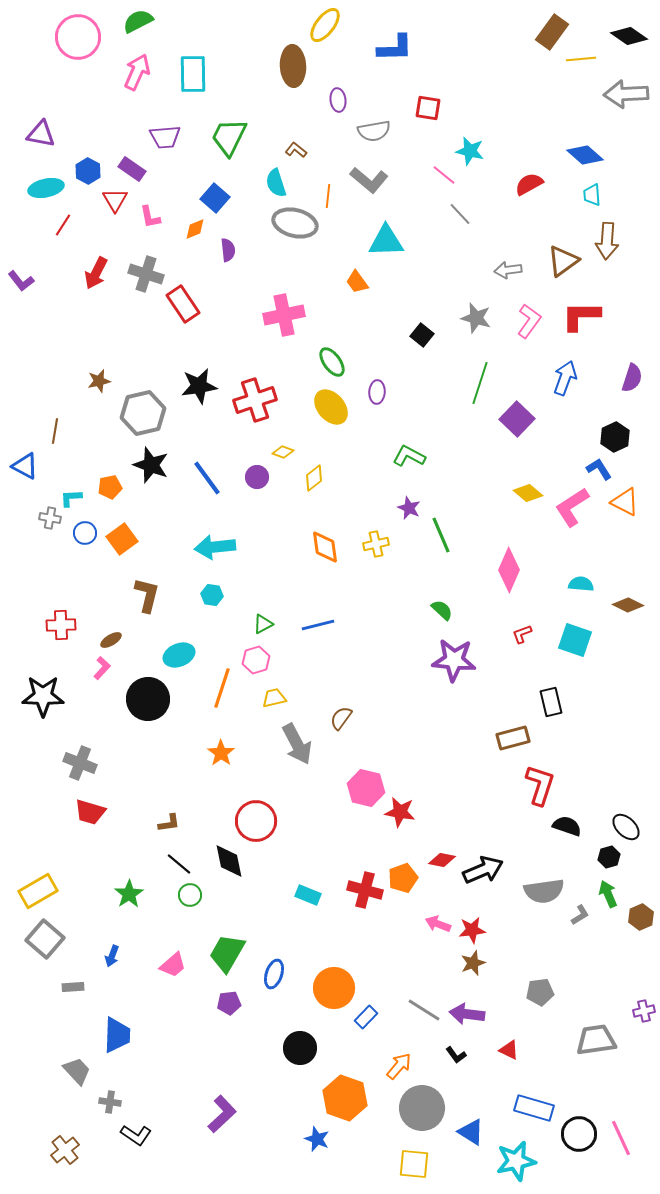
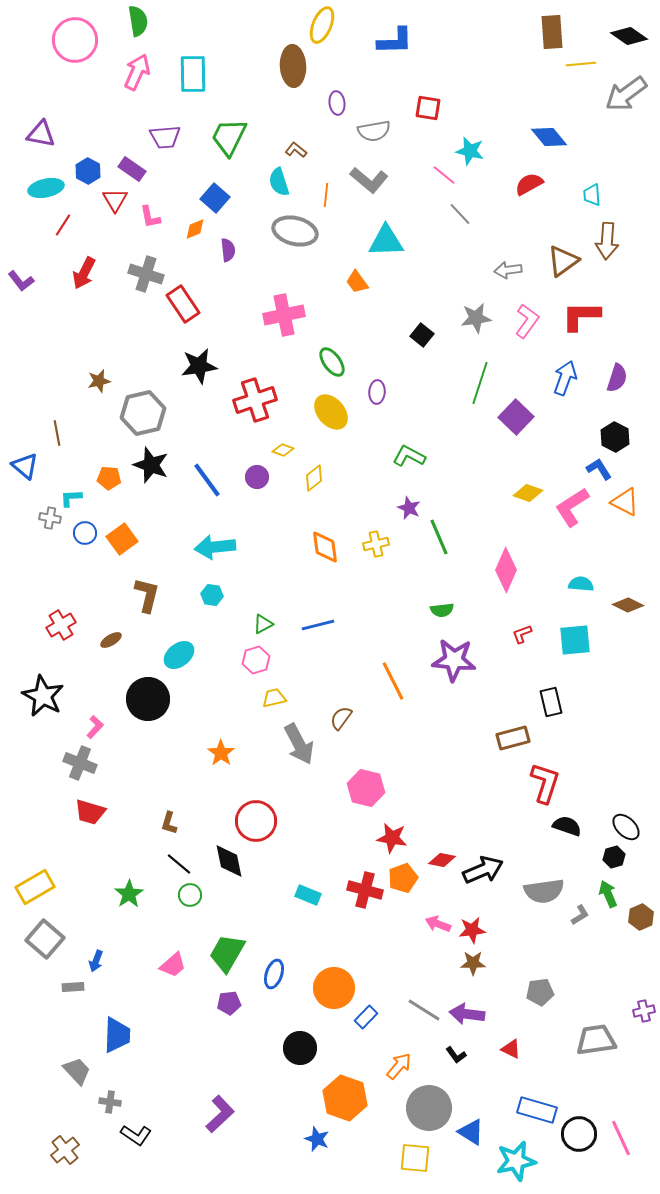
green semicircle at (138, 21): rotated 108 degrees clockwise
yellow ellipse at (325, 25): moved 3 px left; rotated 15 degrees counterclockwise
brown rectangle at (552, 32): rotated 40 degrees counterclockwise
pink circle at (78, 37): moved 3 px left, 3 px down
blue L-shape at (395, 48): moved 7 px up
yellow line at (581, 59): moved 5 px down
gray arrow at (626, 94): rotated 33 degrees counterclockwise
purple ellipse at (338, 100): moved 1 px left, 3 px down
blue diamond at (585, 155): moved 36 px left, 18 px up; rotated 9 degrees clockwise
cyan semicircle at (276, 183): moved 3 px right, 1 px up
orange line at (328, 196): moved 2 px left, 1 px up
gray ellipse at (295, 223): moved 8 px down
red arrow at (96, 273): moved 12 px left
gray star at (476, 318): rotated 24 degrees counterclockwise
pink L-shape at (529, 321): moved 2 px left
purple semicircle at (632, 378): moved 15 px left
black star at (199, 386): moved 20 px up
yellow ellipse at (331, 407): moved 5 px down
purple square at (517, 419): moved 1 px left, 2 px up
brown line at (55, 431): moved 2 px right, 2 px down; rotated 20 degrees counterclockwise
black hexagon at (615, 437): rotated 8 degrees counterclockwise
yellow diamond at (283, 452): moved 2 px up
blue triangle at (25, 466): rotated 12 degrees clockwise
blue line at (207, 478): moved 2 px down
orange pentagon at (110, 487): moved 1 px left, 9 px up; rotated 15 degrees clockwise
yellow diamond at (528, 493): rotated 20 degrees counterclockwise
green line at (441, 535): moved 2 px left, 2 px down
pink diamond at (509, 570): moved 3 px left
green semicircle at (442, 610): rotated 130 degrees clockwise
red cross at (61, 625): rotated 28 degrees counterclockwise
cyan square at (575, 640): rotated 24 degrees counterclockwise
cyan ellipse at (179, 655): rotated 16 degrees counterclockwise
pink L-shape at (102, 668): moved 7 px left, 59 px down
orange line at (222, 688): moved 171 px right, 7 px up; rotated 45 degrees counterclockwise
black star at (43, 696): rotated 27 degrees clockwise
gray arrow at (297, 744): moved 2 px right
red L-shape at (540, 785): moved 5 px right, 2 px up
red star at (400, 812): moved 8 px left, 26 px down
brown L-shape at (169, 823): rotated 115 degrees clockwise
black hexagon at (609, 857): moved 5 px right
yellow rectangle at (38, 891): moved 3 px left, 4 px up
blue arrow at (112, 956): moved 16 px left, 5 px down
brown star at (473, 963): rotated 20 degrees clockwise
red triangle at (509, 1050): moved 2 px right, 1 px up
gray circle at (422, 1108): moved 7 px right
blue rectangle at (534, 1108): moved 3 px right, 2 px down
purple L-shape at (222, 1114): moved 2 px left
yellow square at (414, 1164): moved 1 px right, 6 px up
